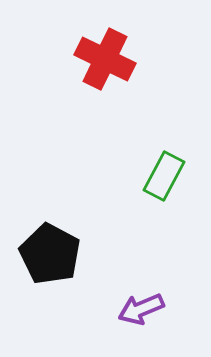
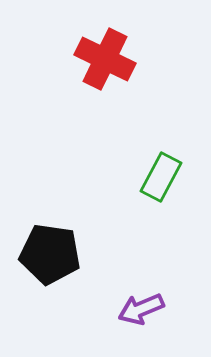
green rectangle: moved 3 px left, 1 px down
black pentagon: rotated 20 degrees counterclockwise
